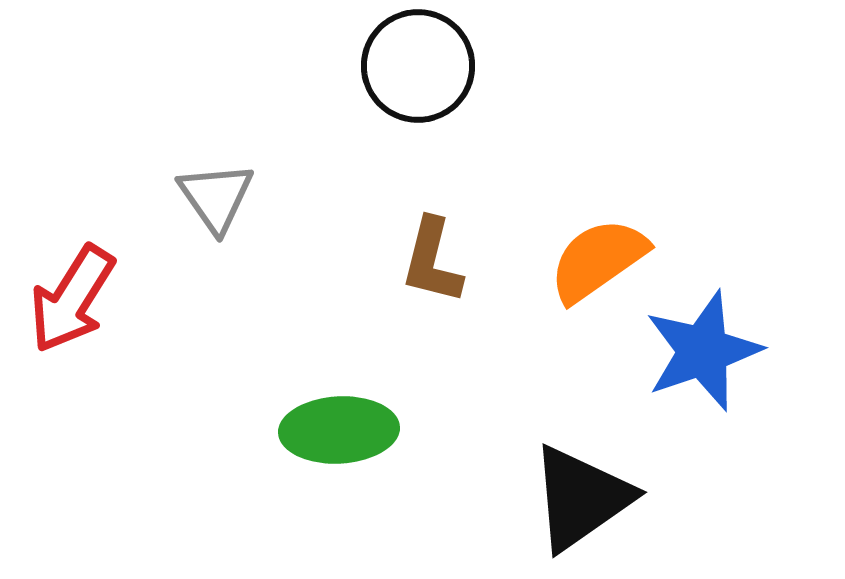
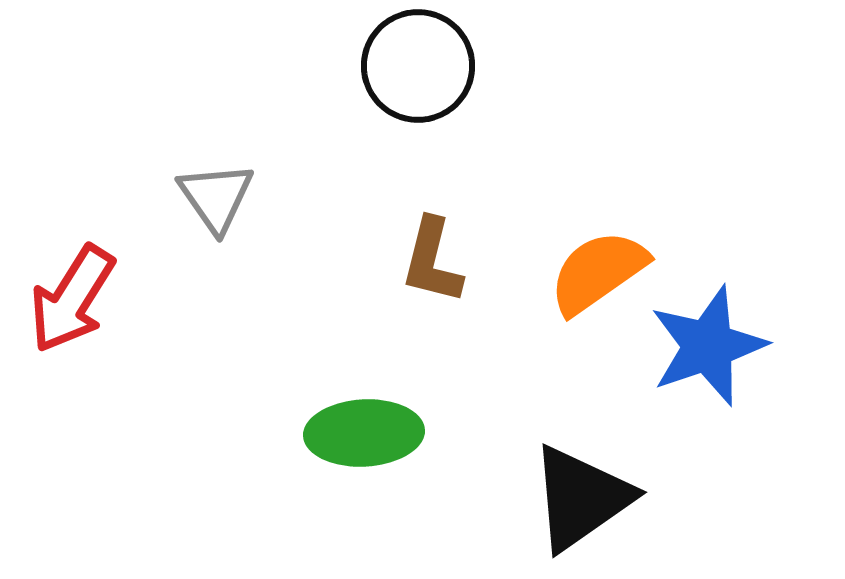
orange semicircle: moved 12 px down
blue star: moved 5 px right, 5 px up
green ellipse: moved 25 px right, 3 px down
